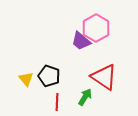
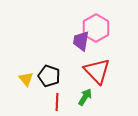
purple trapezoid: rotated 60 degrees clockwise
red triangle: moved 7 px left, 6 px up; rotated 12 degrees clockwise
